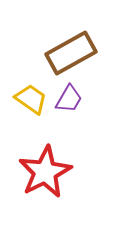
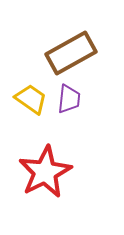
purple trapezoid: rotated 24 degrees counterclockwise
